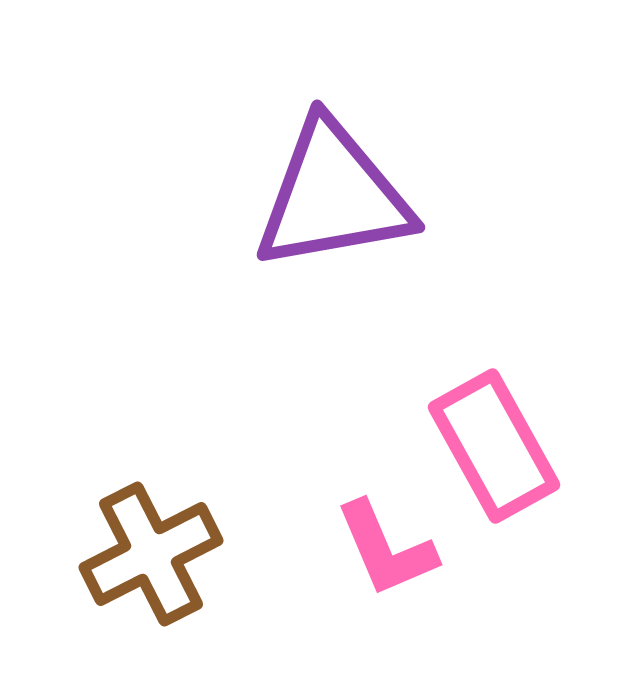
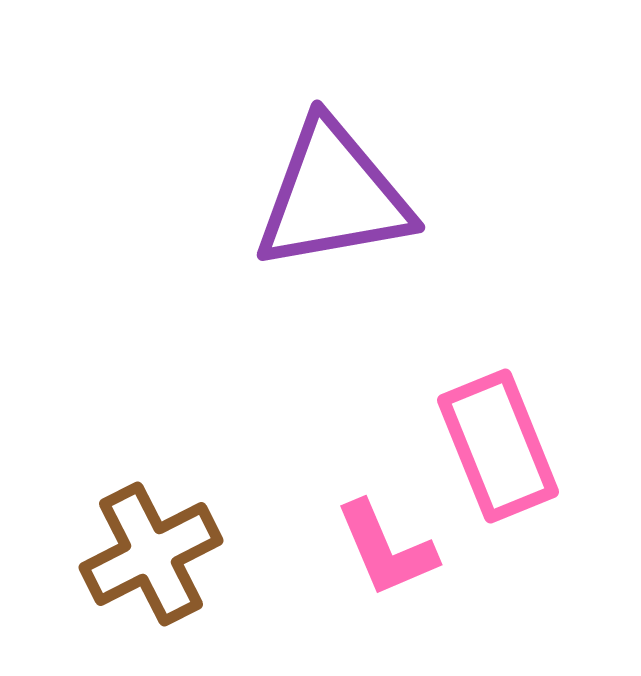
pink rectangle: moved 4 px right; rotated 7 degrees clockwise
